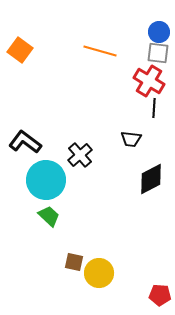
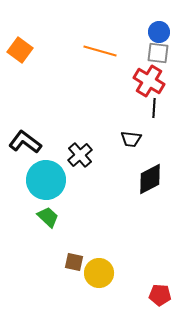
black diamond: moved 1 px left
green trapezoid: moved 1 px left, 1 px down
